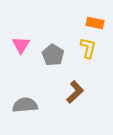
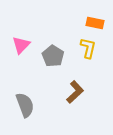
pink triangle: rotated 12 degrees clockwise
gray pentagon: moved 1 px down
gray semicircle: rotated 75 degrees clockwise
